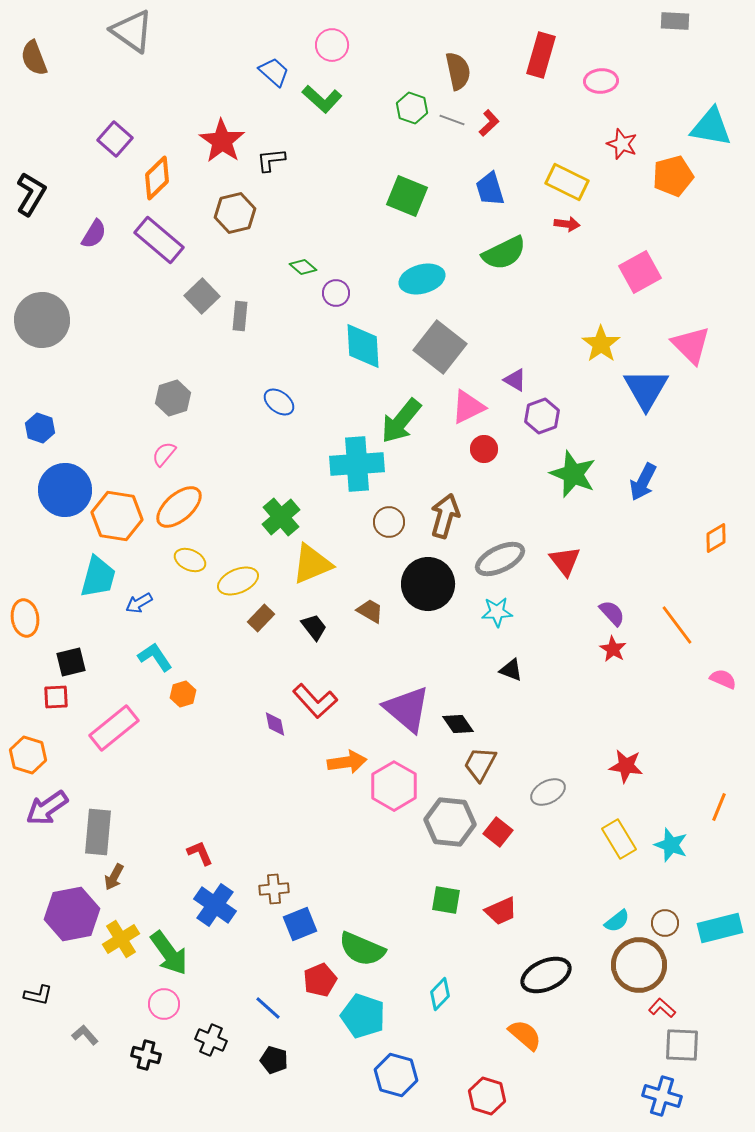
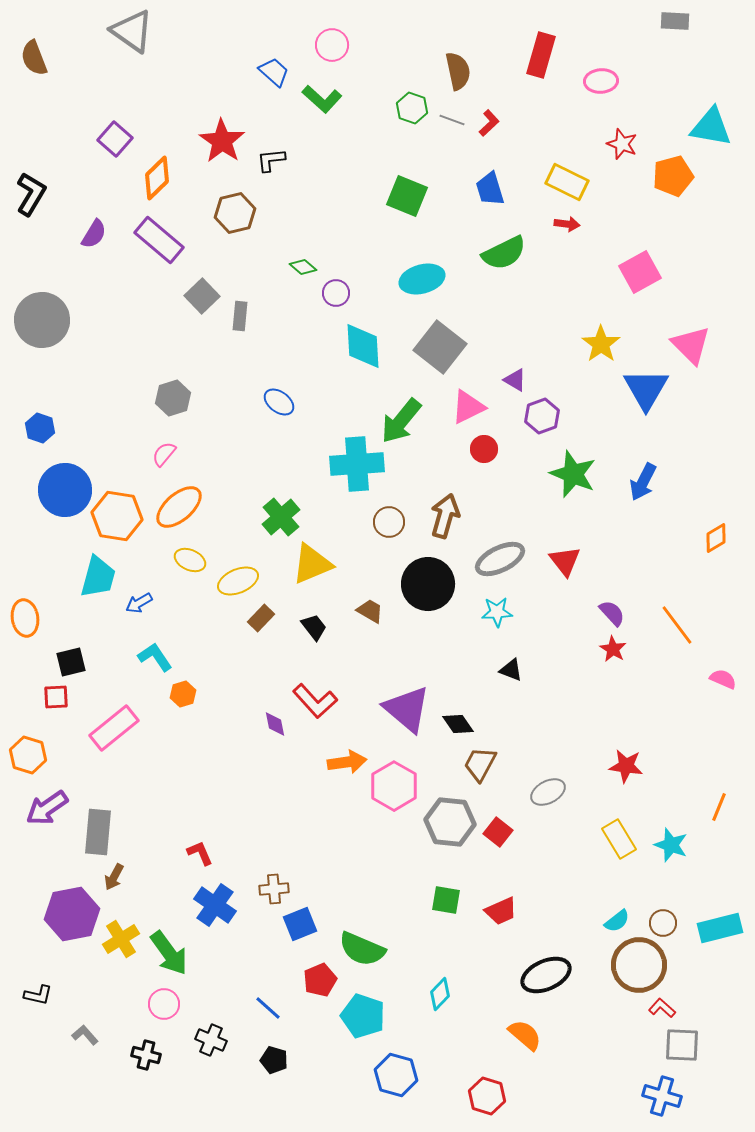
brown circle at (665, 923): moved 2 px left
